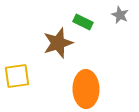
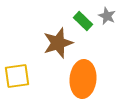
gray star: moved 13 px left, 1 px down
green rectangle: moved 1 px up; rotated 18 degrees clockwise
orange ellipse: moved 3 px left, 10 px up; rotated 6 degrees clockwise
